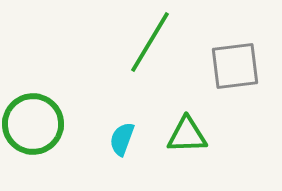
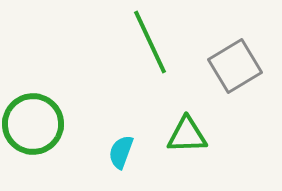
green line: rotated 56 degrees counterclockwise
gray square: rotated 24 degrees counterclockwise
cyan semicircle: moved 1 px left, 13 px down
